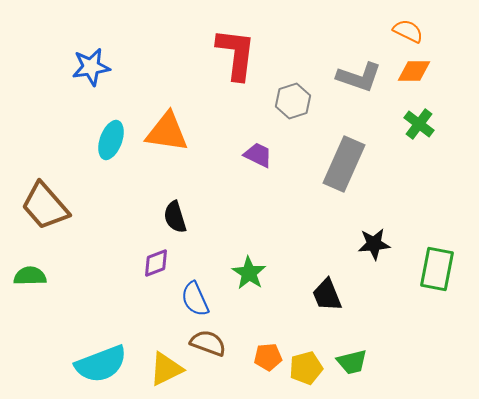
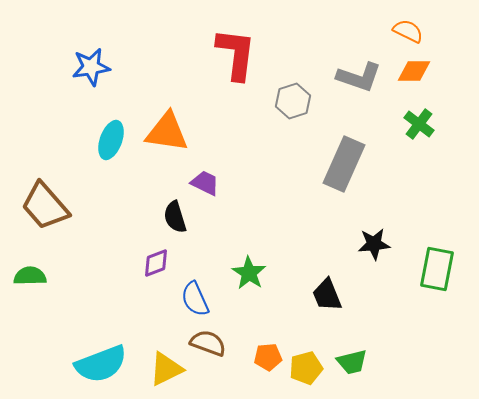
purple trapezoid: moved 53 px left, 28 px down
